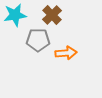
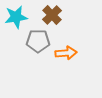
cyan star: moved 1 px right, 2 px down
gray pentagon: moved 1 px down
